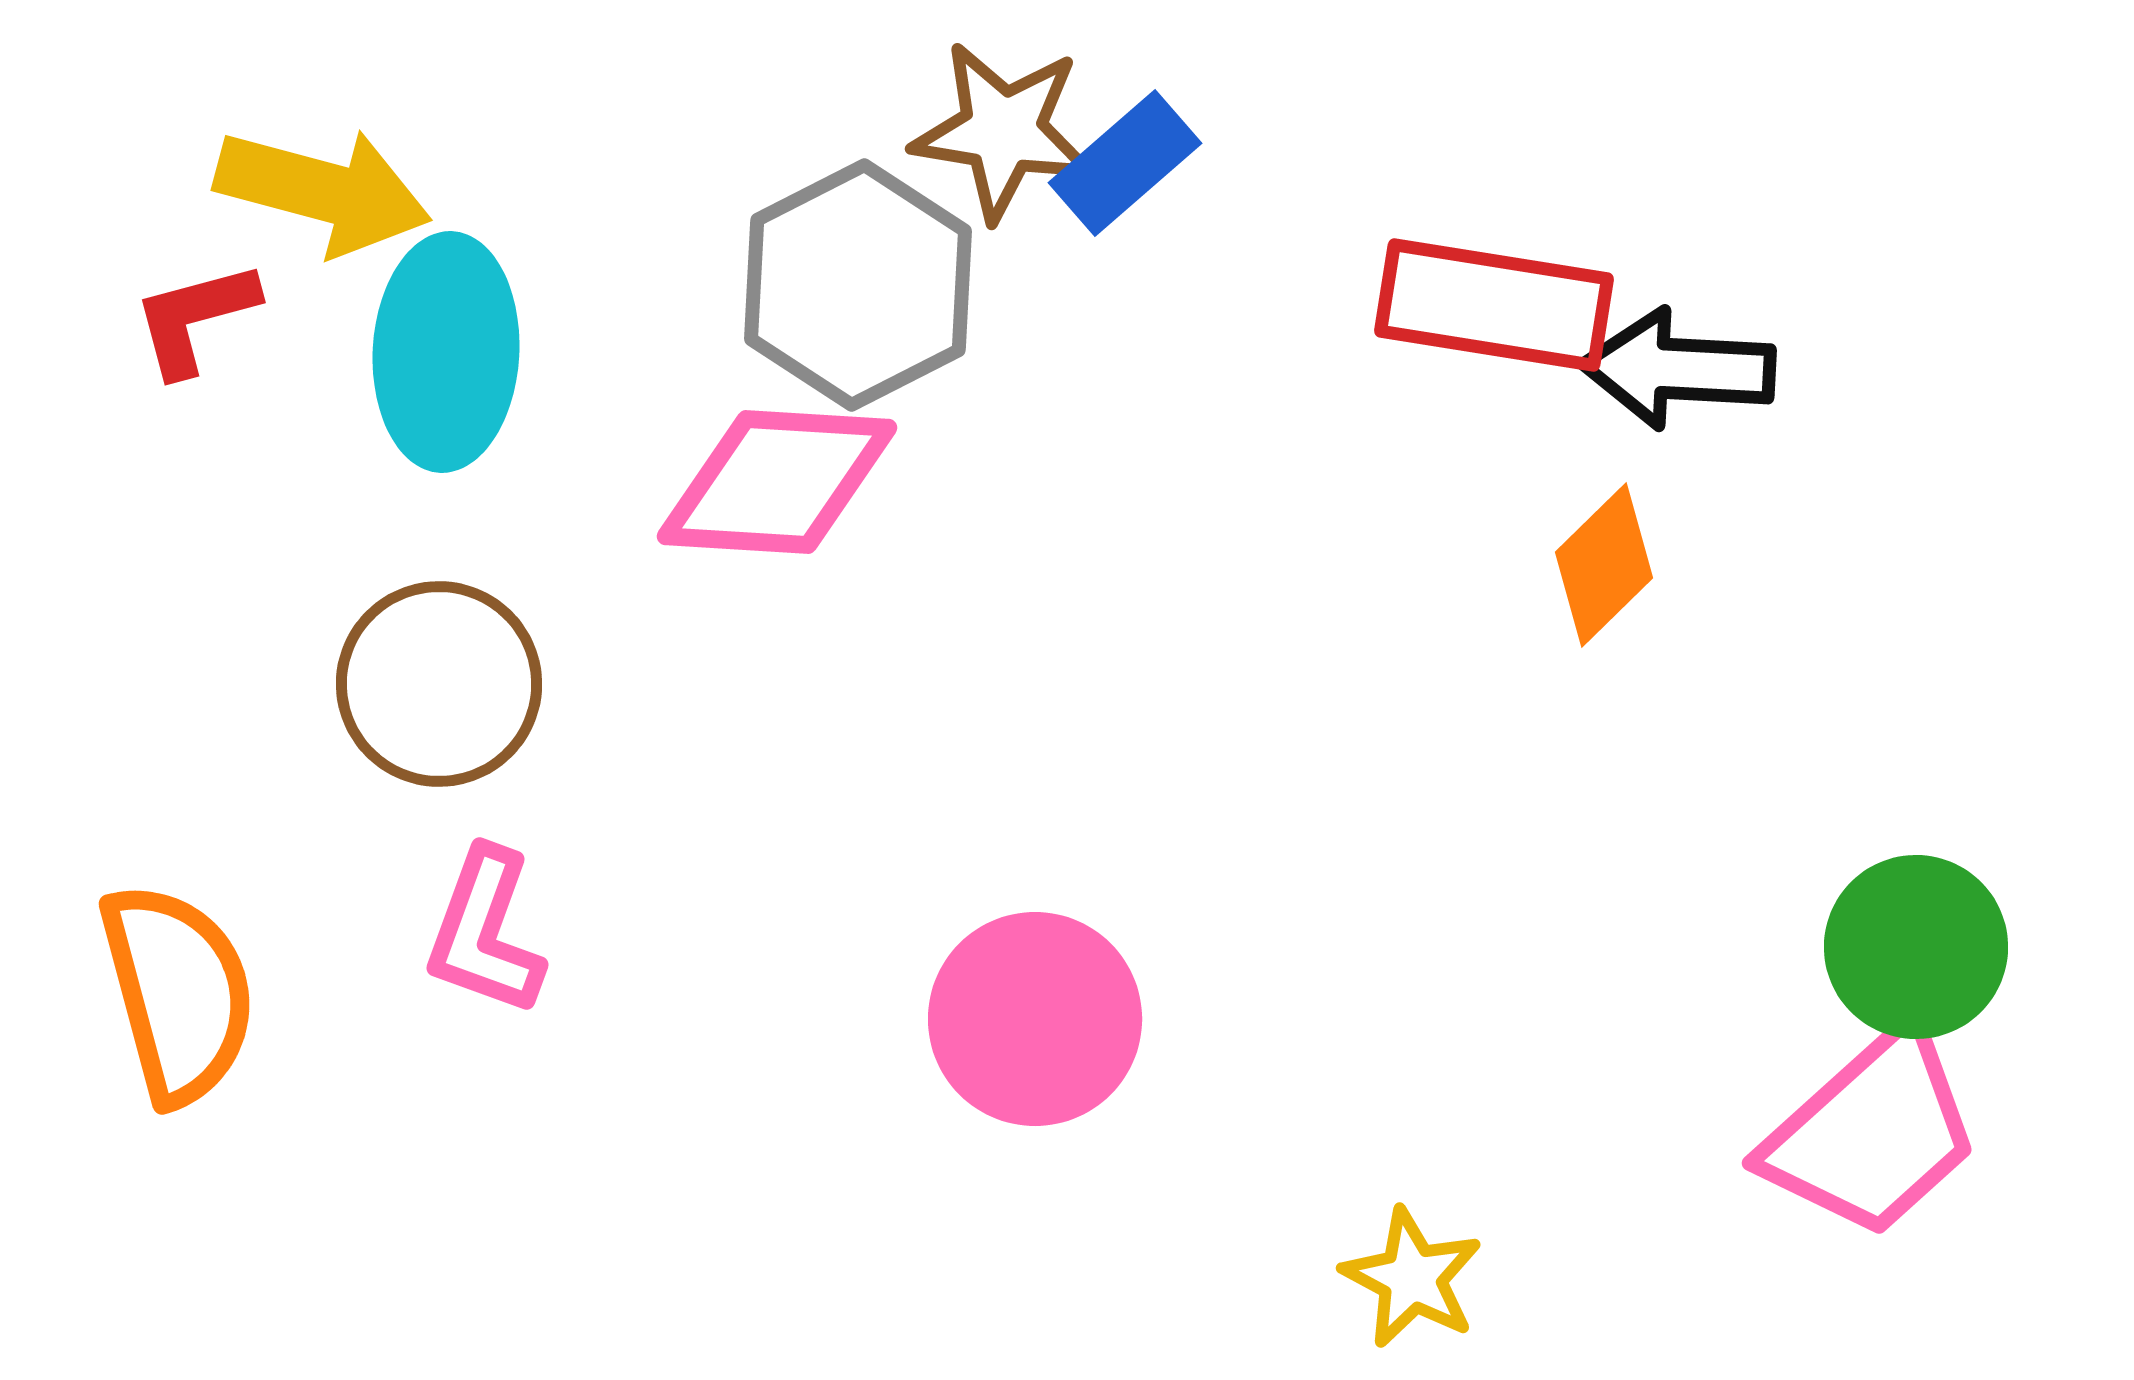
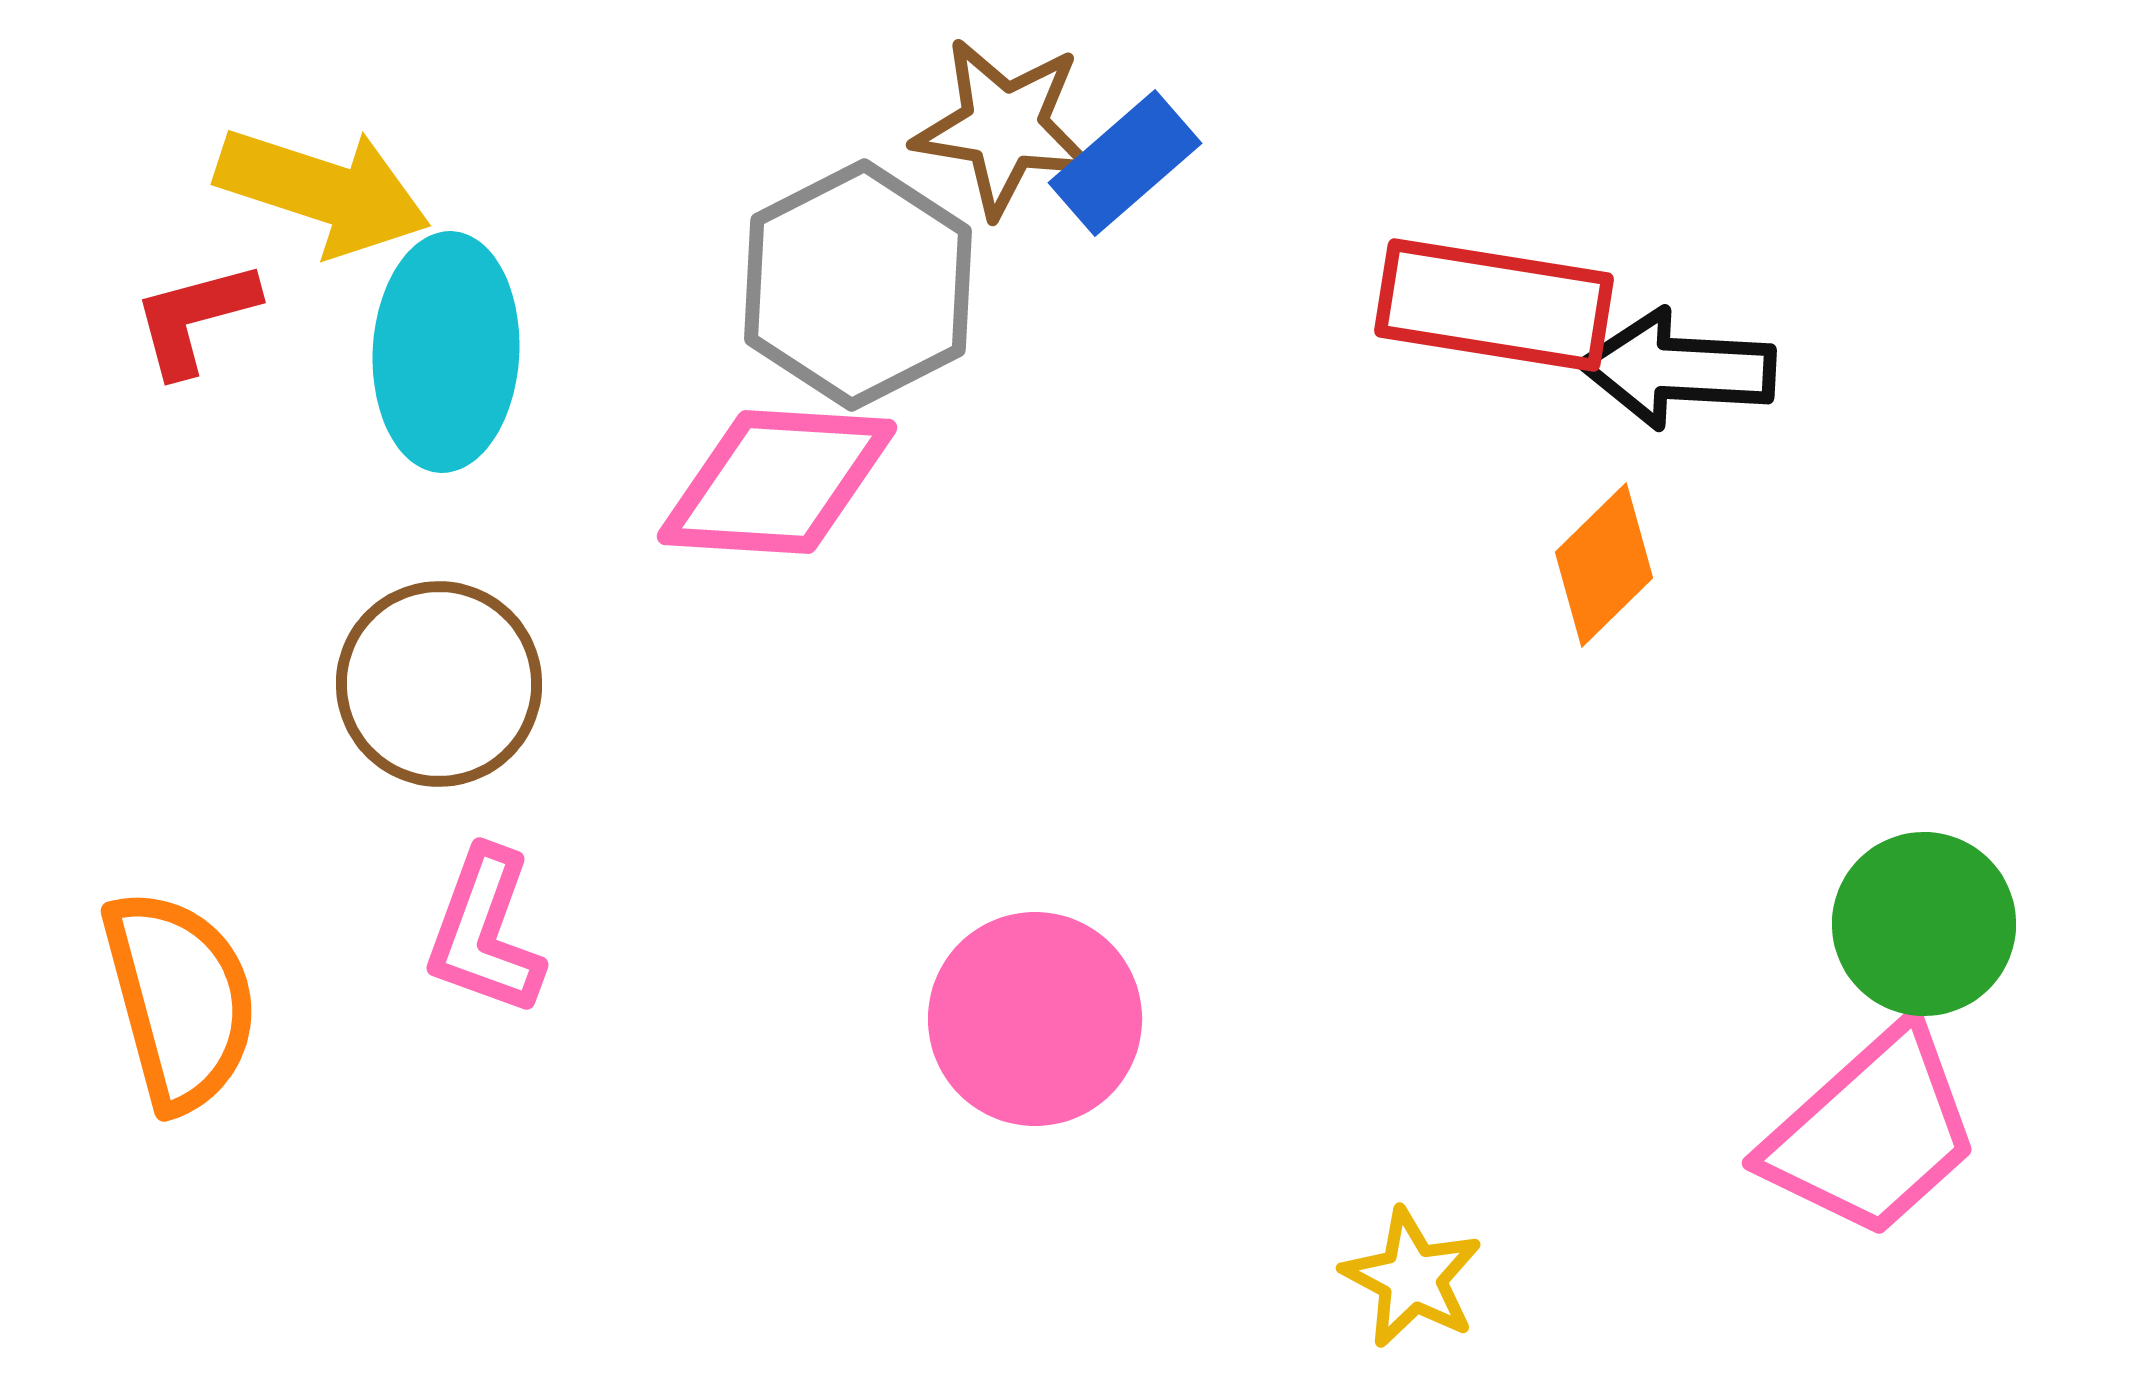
brown star: moved 1 px right, 4 px up
yellow arrow: rotated 3 degrees clockwise
green circle: moved 8 px right, 23 px up
orange semicircle: moved 2 px right, 7 px down
